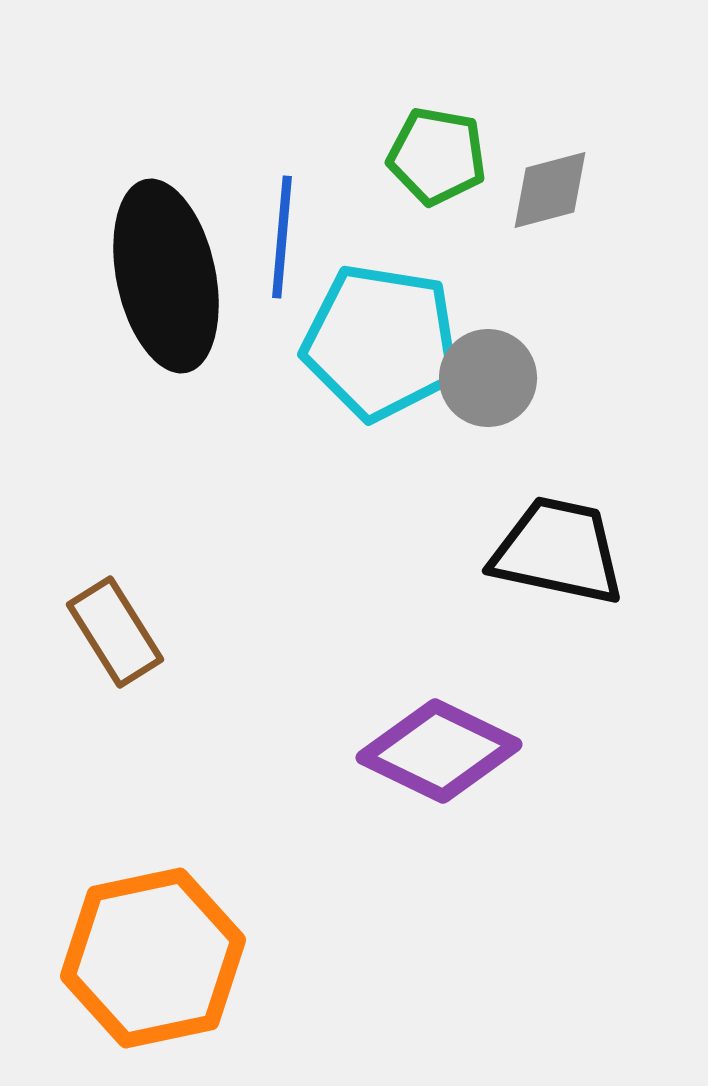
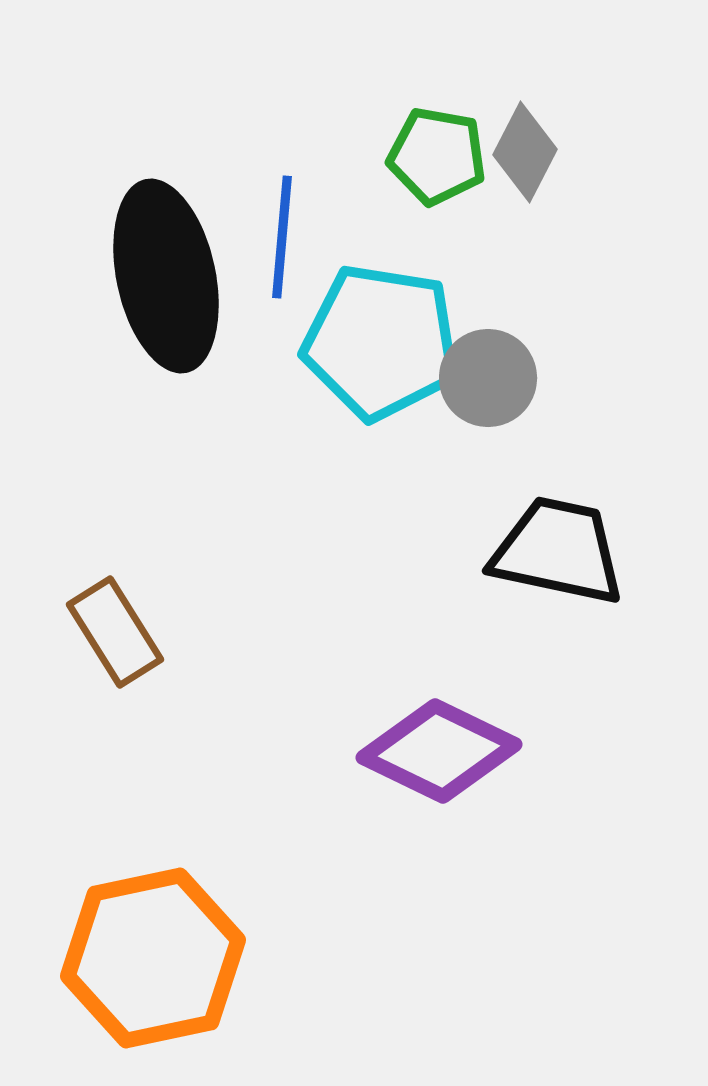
gray diamond: moved 25 px left, 38 px up; rotated 48 degrees counterclockwise
